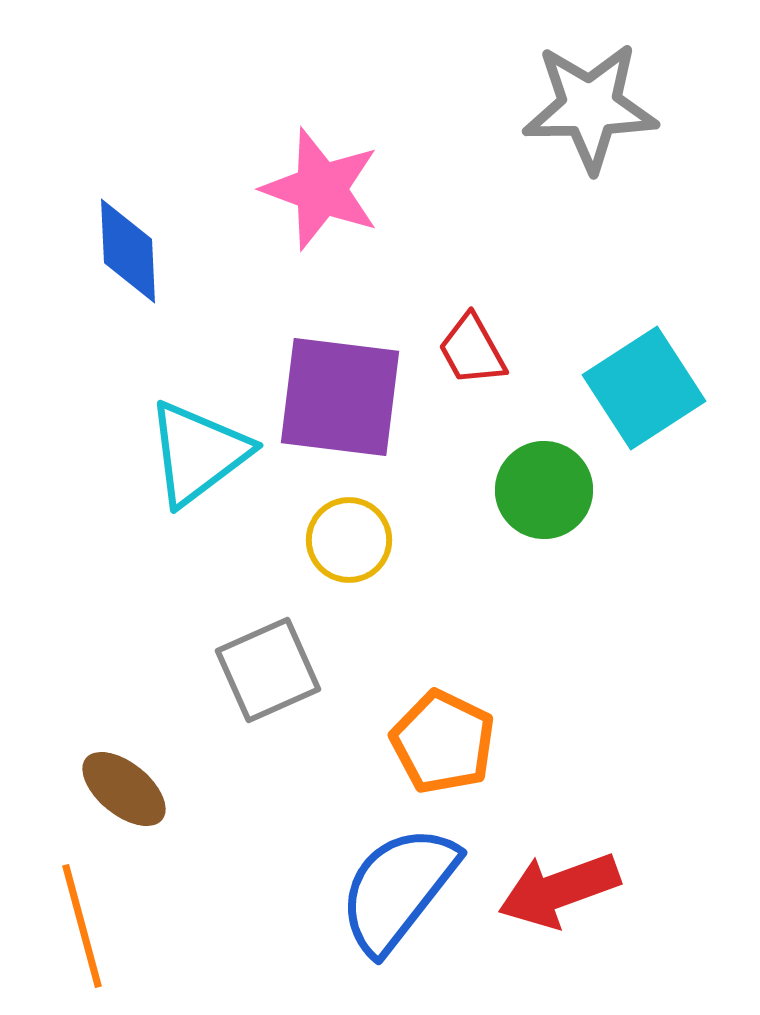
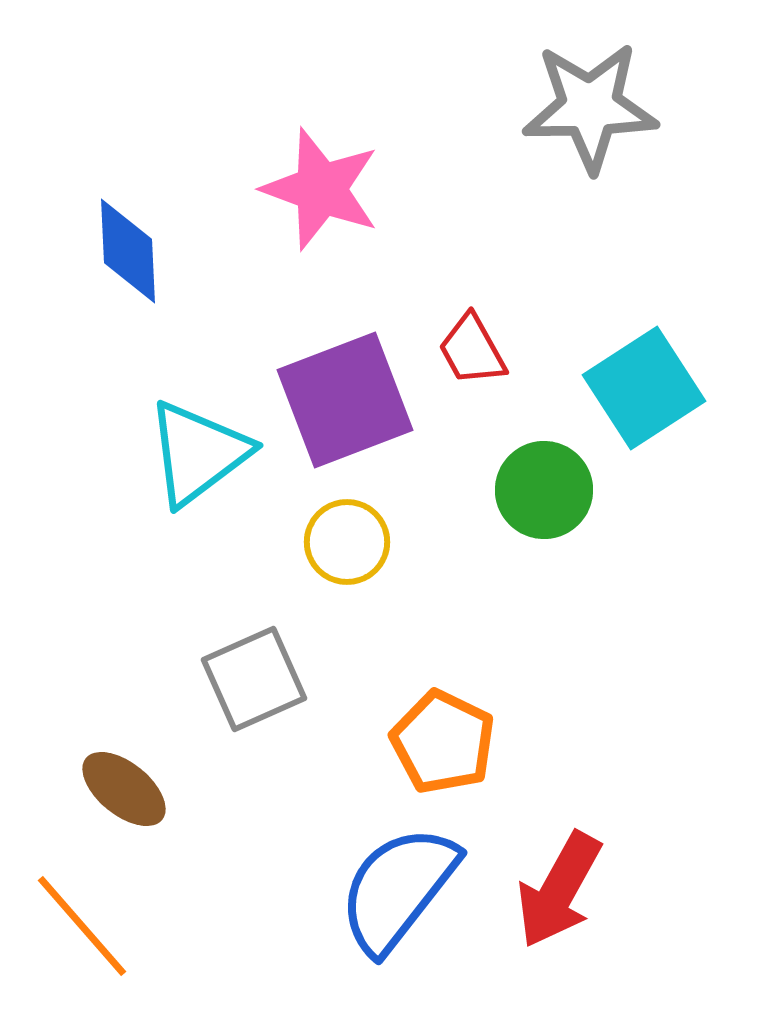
purple square: moved 5 px right, 3 px down; rotated 28 degrees counterclockwise
yellow circle: moved 2 px left, 2 px down
gray square: moved 14 px left, 9 px down
red arrow: rotated 41 degrees counterclockwise
orange line: rotated 26 degrees counterclockwise
